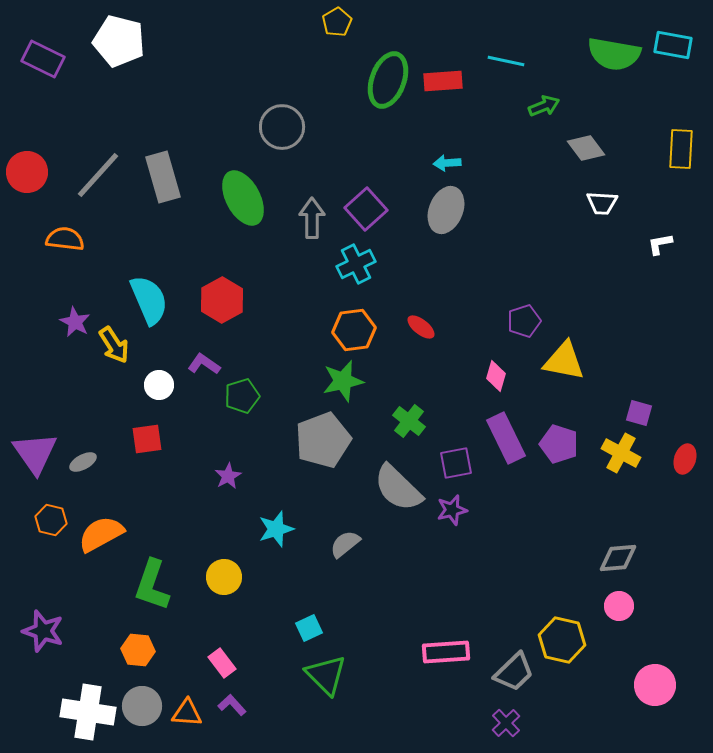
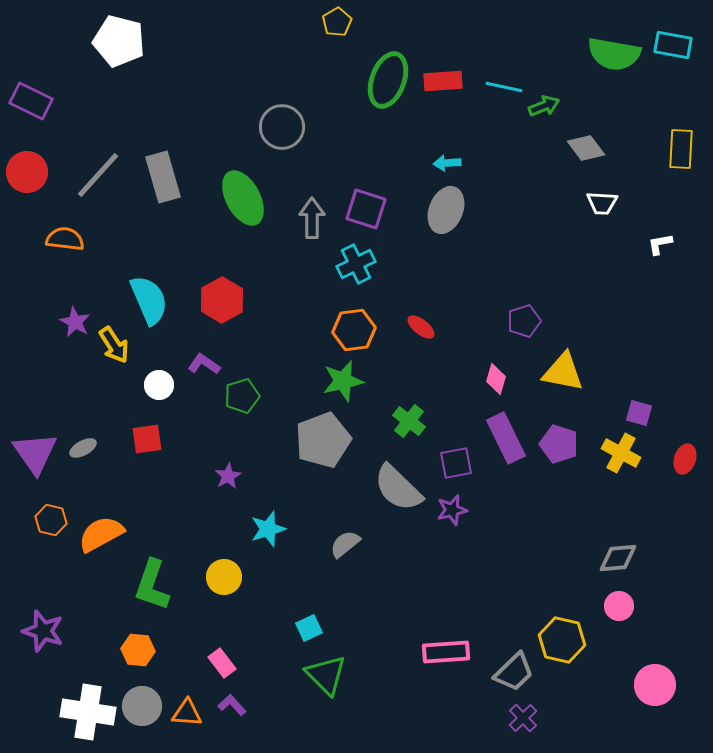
purple rectangle at (43, 59): moved 12 px left, 42 px down
cyan line at (506, 61): moved 2 px left, 26 px down
purple square at (366, 209): rotated 30 degrees counterclockwise
yellow triangle at (564, 361): moved 1 px left, 11 px down
pink diamond at (496, 376): moved 3 px down
gray ellipse at (83, 462): moved 14 px up
cyan star at (276, 529): moved 8 px left
purple cross at (506, 723): moved 17 px right, 5 px up
